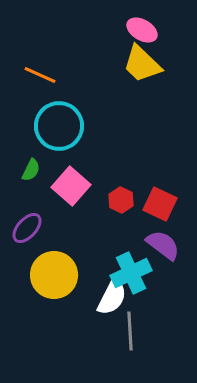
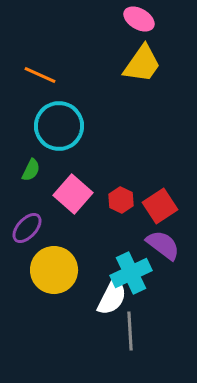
pink ellipse: moved 3 px left, 11 px up
yellow trapezoid: rotated 99 degrees counterclockwise
pink square: moved 2 px right, 8 px down
red square: moved 2 px down; rotated 32 degrees clockwise
yellow circle: moved 5 px up
